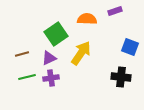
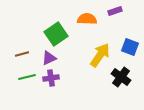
yellow arrow: moved 19 px right, 2 px down
black cross: rotated 30 degrees clockwise
